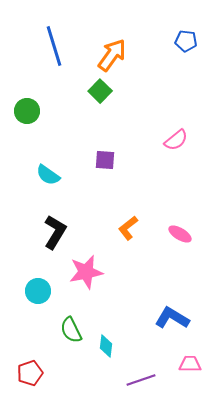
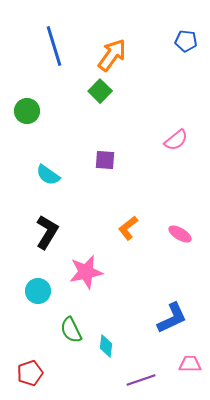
black L-shape: moved 8 px left
blue L-shape: rotated 124 degrees clockwise
